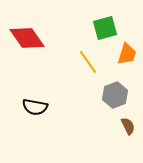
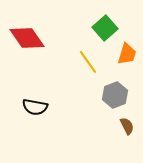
green square: rotated 25 degrees counterclockwise
brown semicircle: moved 1 px left
